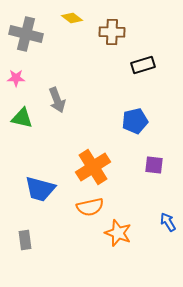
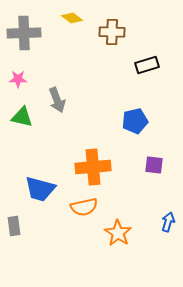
gray cross: moved 2 px left, 1 px up; rotated 16 degrees counterclockwise
black rectangle: moved 4 px right
pink star: moved 2 px right, 1 px down
green triangle: moved 1 px up
orange cross: rotated 28 degrees clockwise
orange semicircle: moved 6 px left
blue arrow: rotated 48 degrees clockwise
orange star: rotated 12 degrees clockwise
gray rectangle: moved 11 px left, 14 px up
